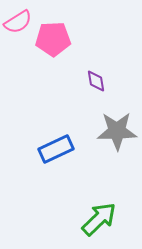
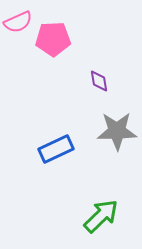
pink semicircle: rotated 8 degrees clockwise
purple diamond: moved 3 px right
green arrow: moved 2 px right, 3 px up
